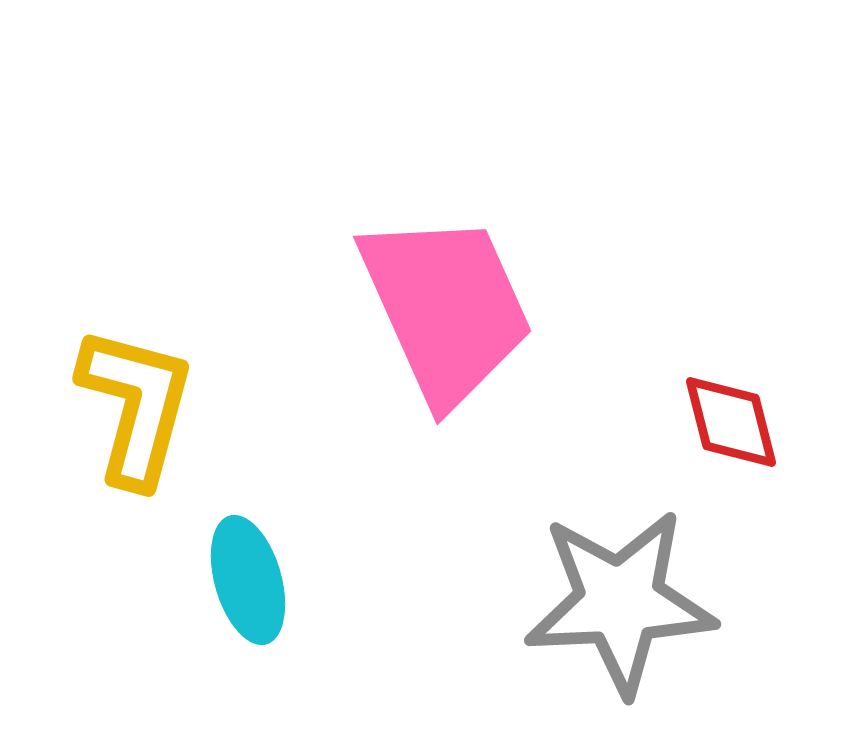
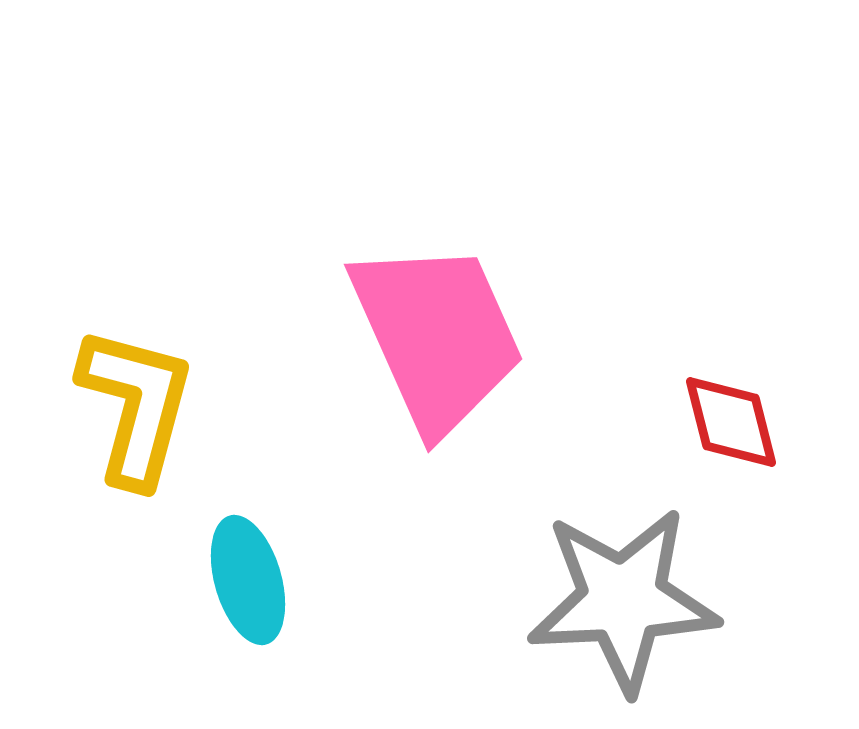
pink trapezoid: moved 9 px left, 28 px down
gray star: moved 3 px right, 2 px up
